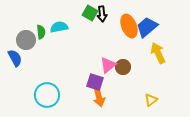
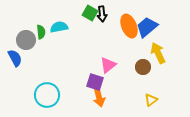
brown circle: moved 20 px right
